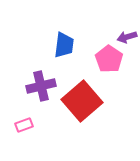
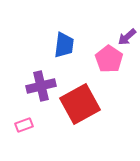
purple arrow: rotated 24 degrees counterclockwise
red square: moved 2 px left, 3 px down; rotated 12 degrees clockwise
